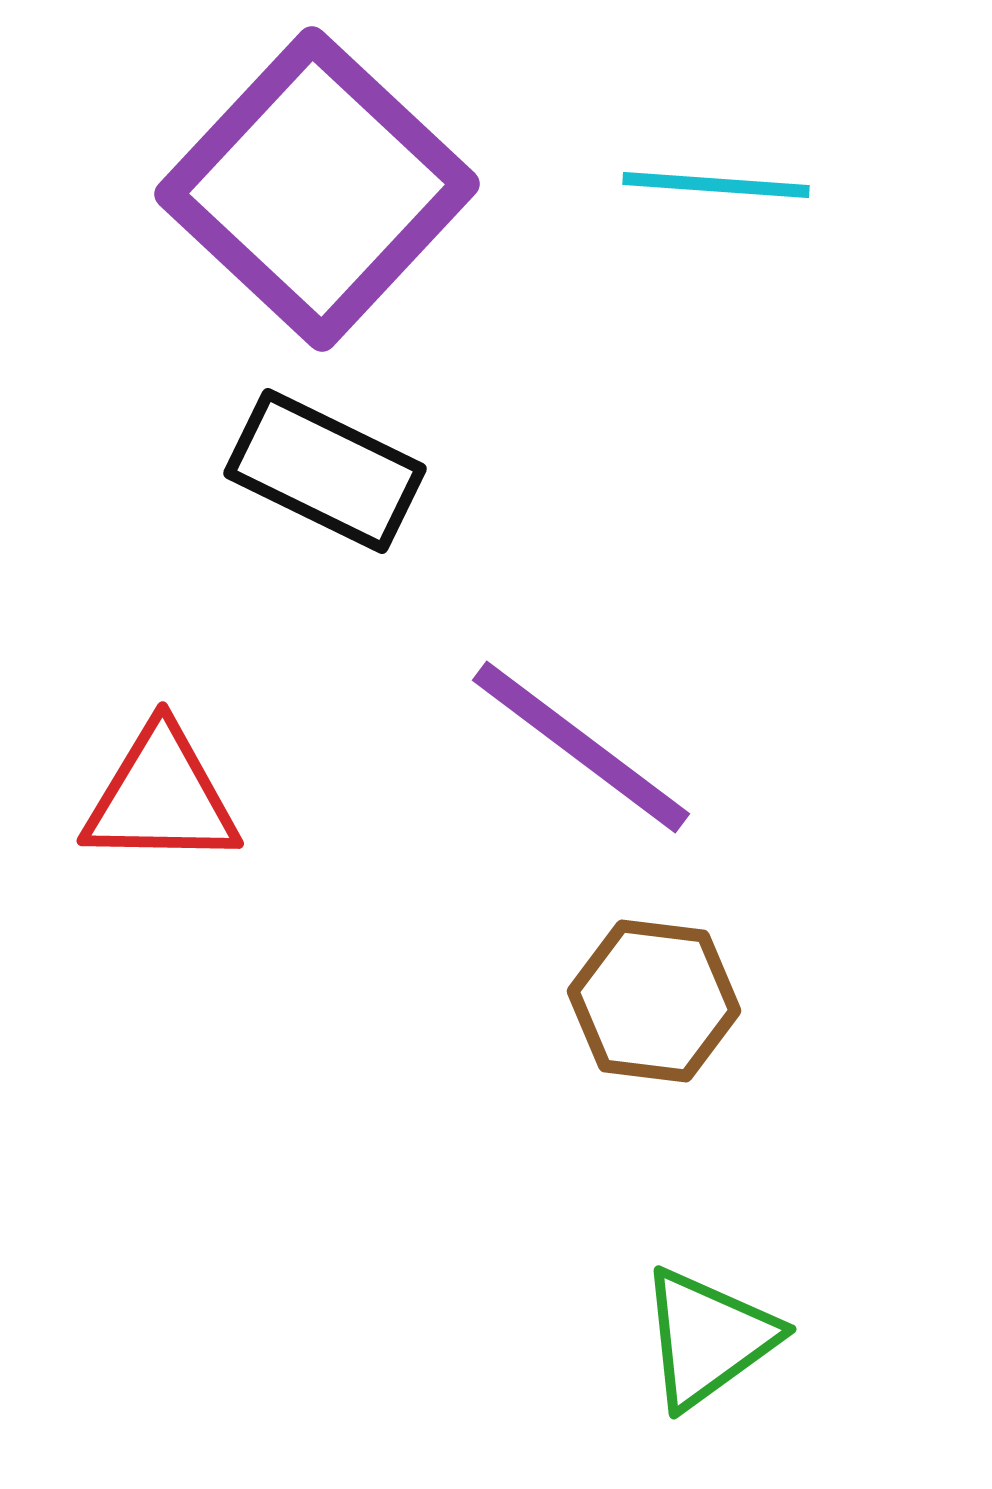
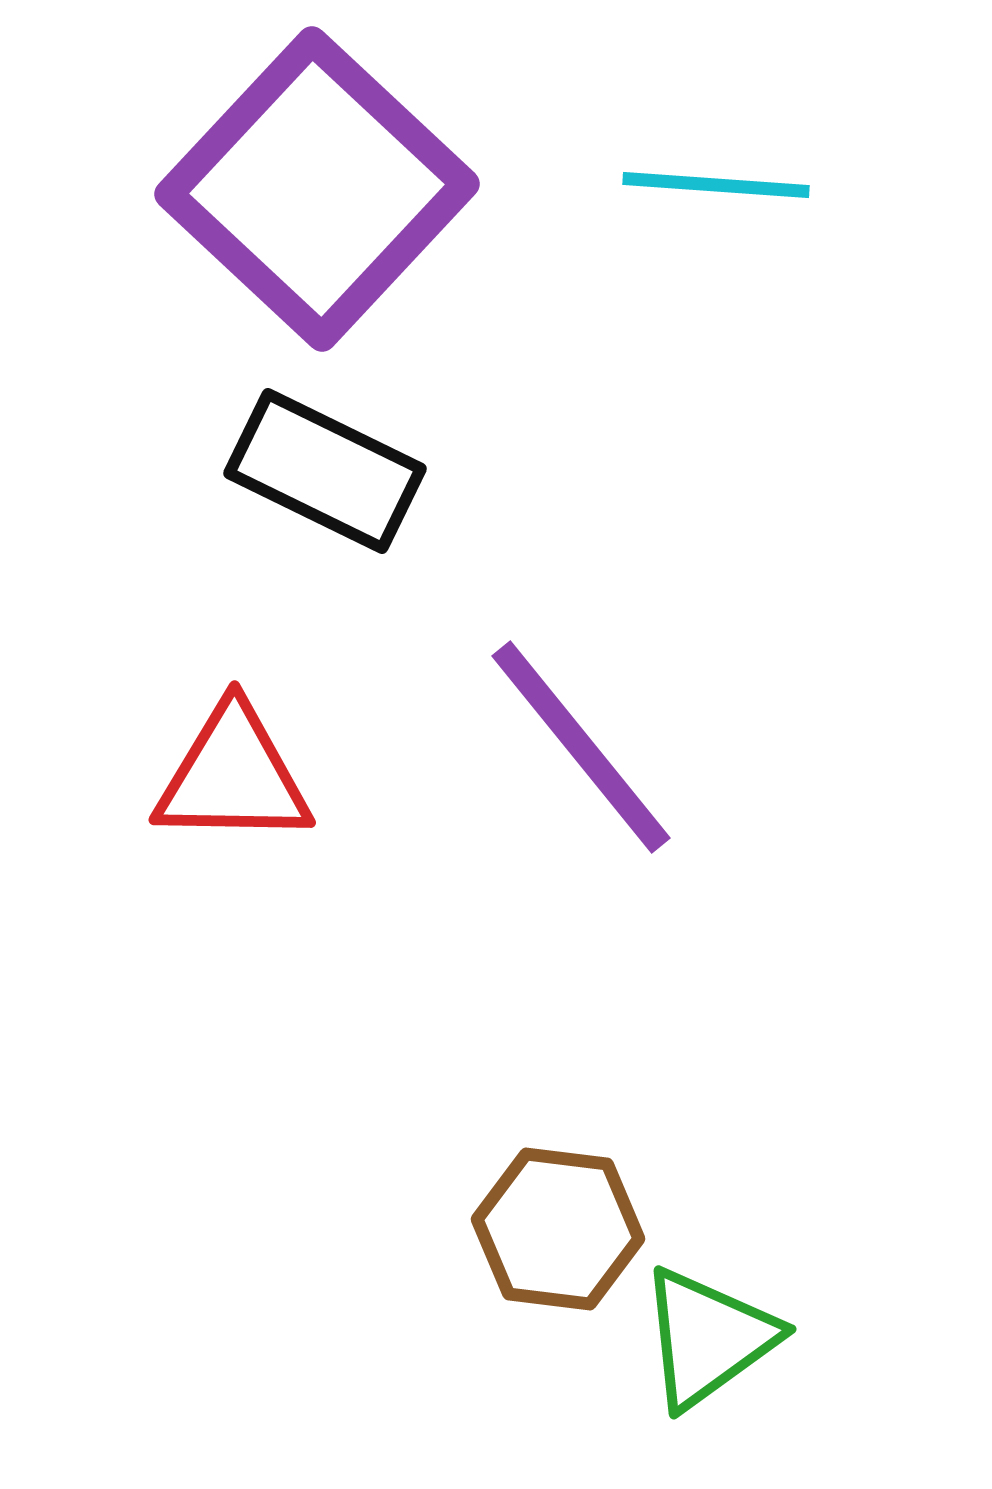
purple line: rotated 14 degrees clockwise
red triangle: moved 72 px right, 21 px up
brown hexagon: moved 96 px left, 228 px down
